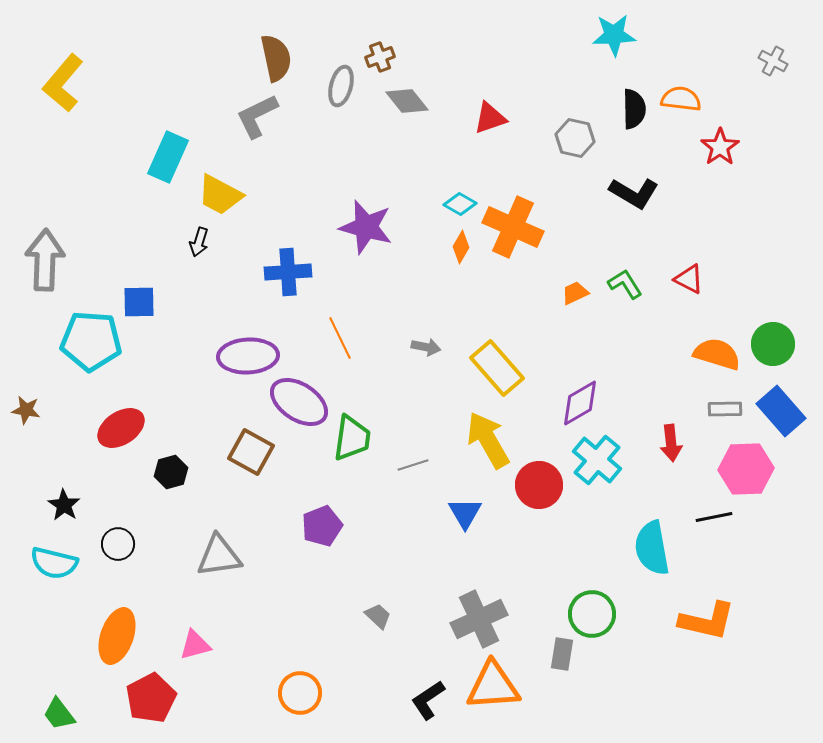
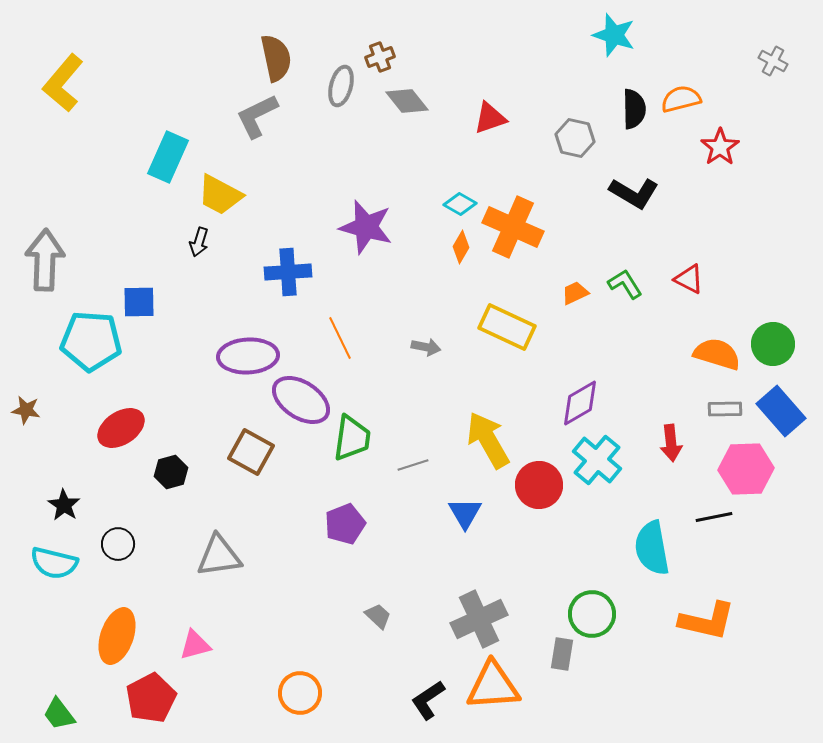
cyan star at (614, 35): rotated 21 degrees clockwise
orange semicircle at (681, 99): rotated 21 degrees counterclockwise
yellow rectangle at (497, 368): moved 10 px right, 41 px up; rotated 24 degrees counterclockwise
purple ellipse at (299, 402): moved 2 px right, 2 px up
purple pentagon at (322, 526): moved 23 px right, 2 px up
